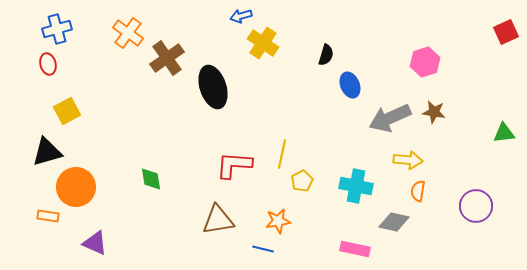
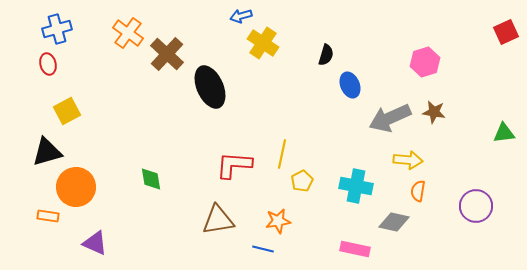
brown cross: moved 4 px up; rotated 12 degrees counterclockwise
black ellipse: moved 3 px left; rotated 6 degrees counterclockwise
